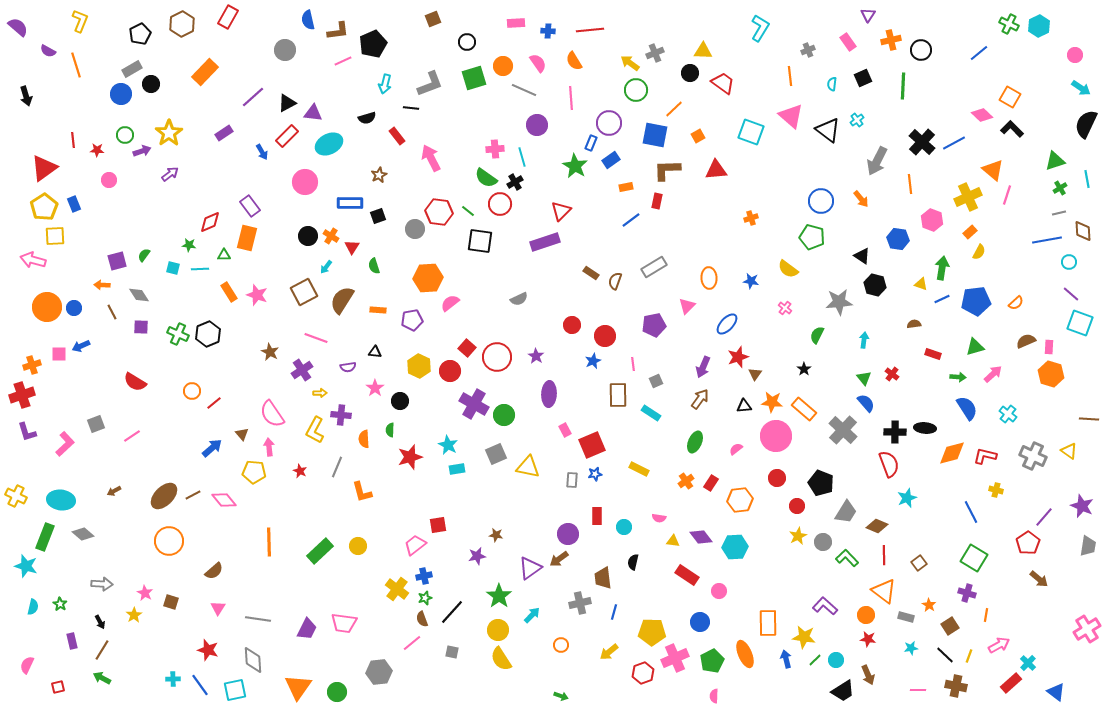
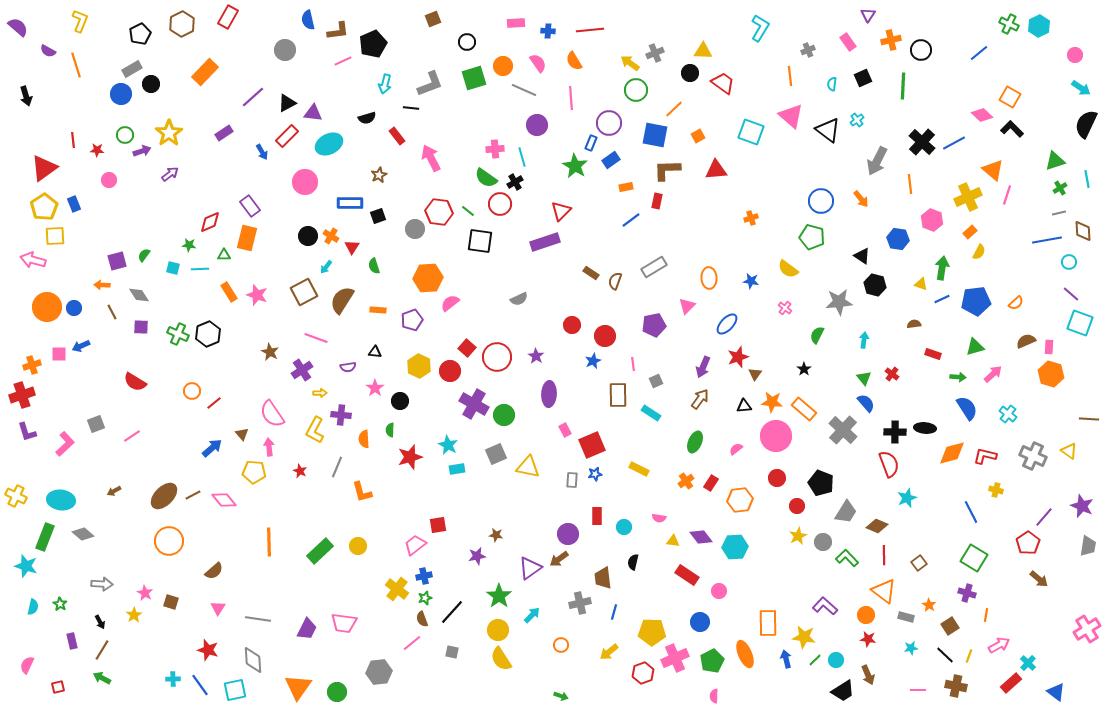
purple pentagon at (412, 320): rotated 10 degrees counterclockwise
